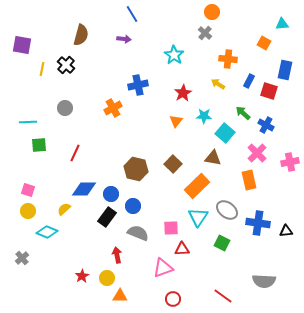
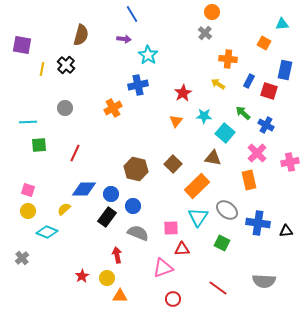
cyan star at (174, 55): moved 26 px left
red line at (223, 296): moved 5 px left, 8 px up
